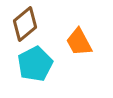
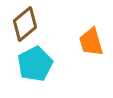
orange trapezoid: moved 12 px right; rotated 12 degrees clockwise
